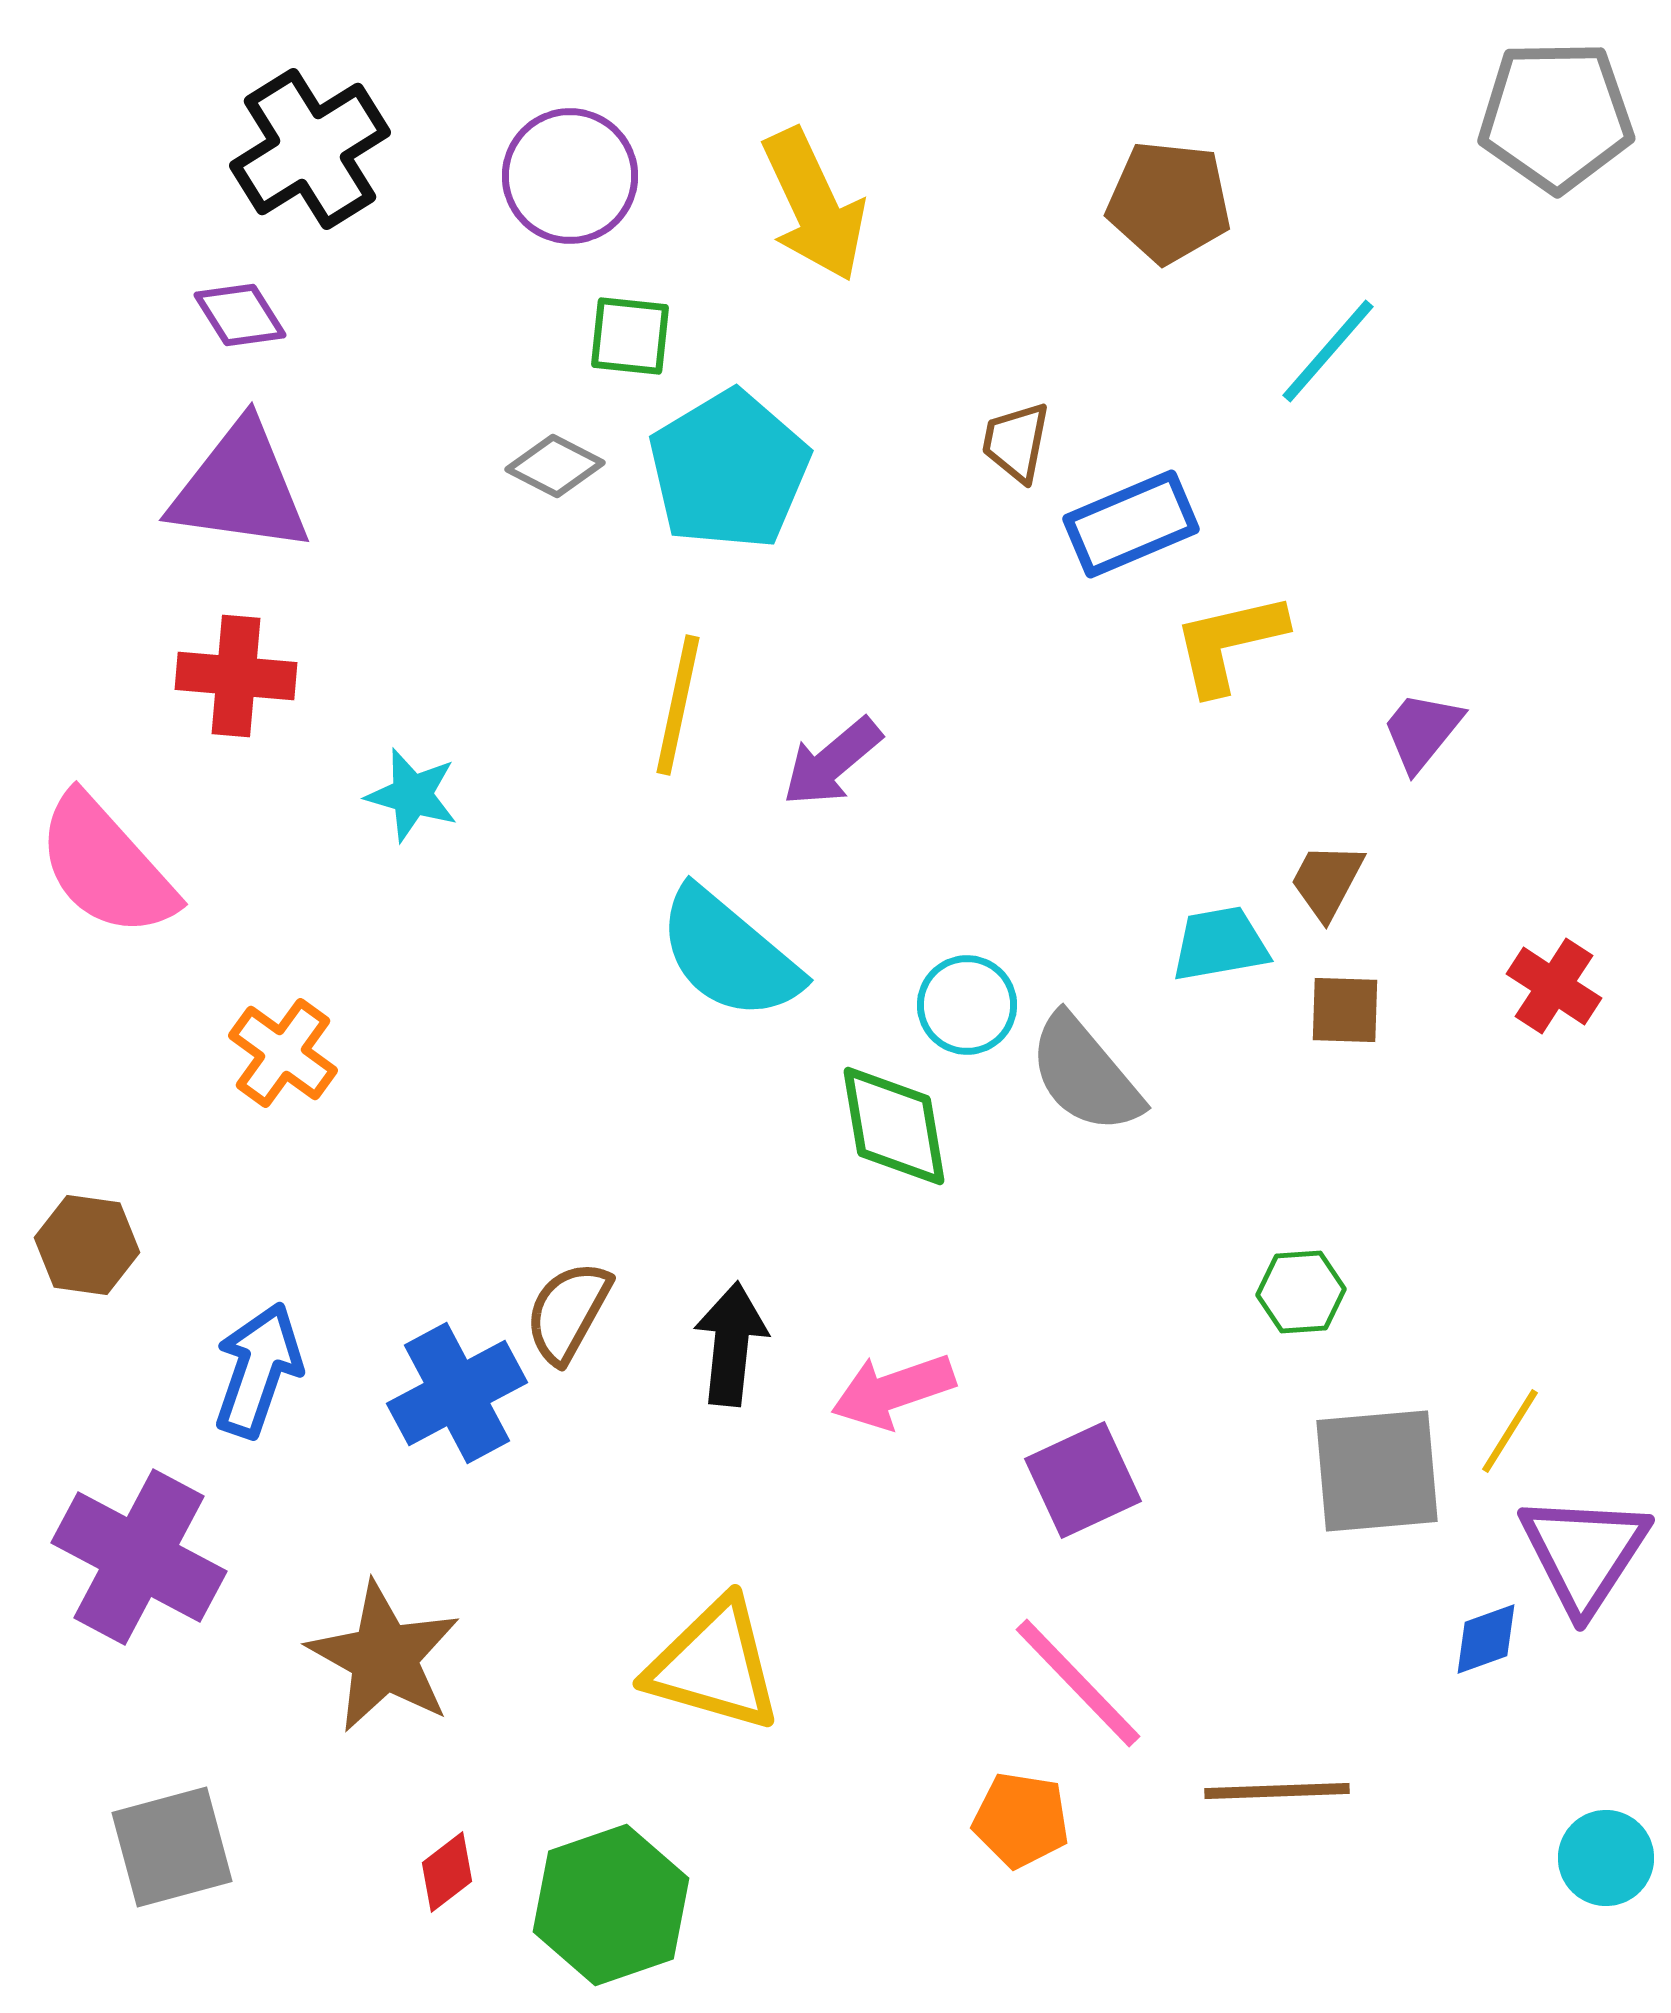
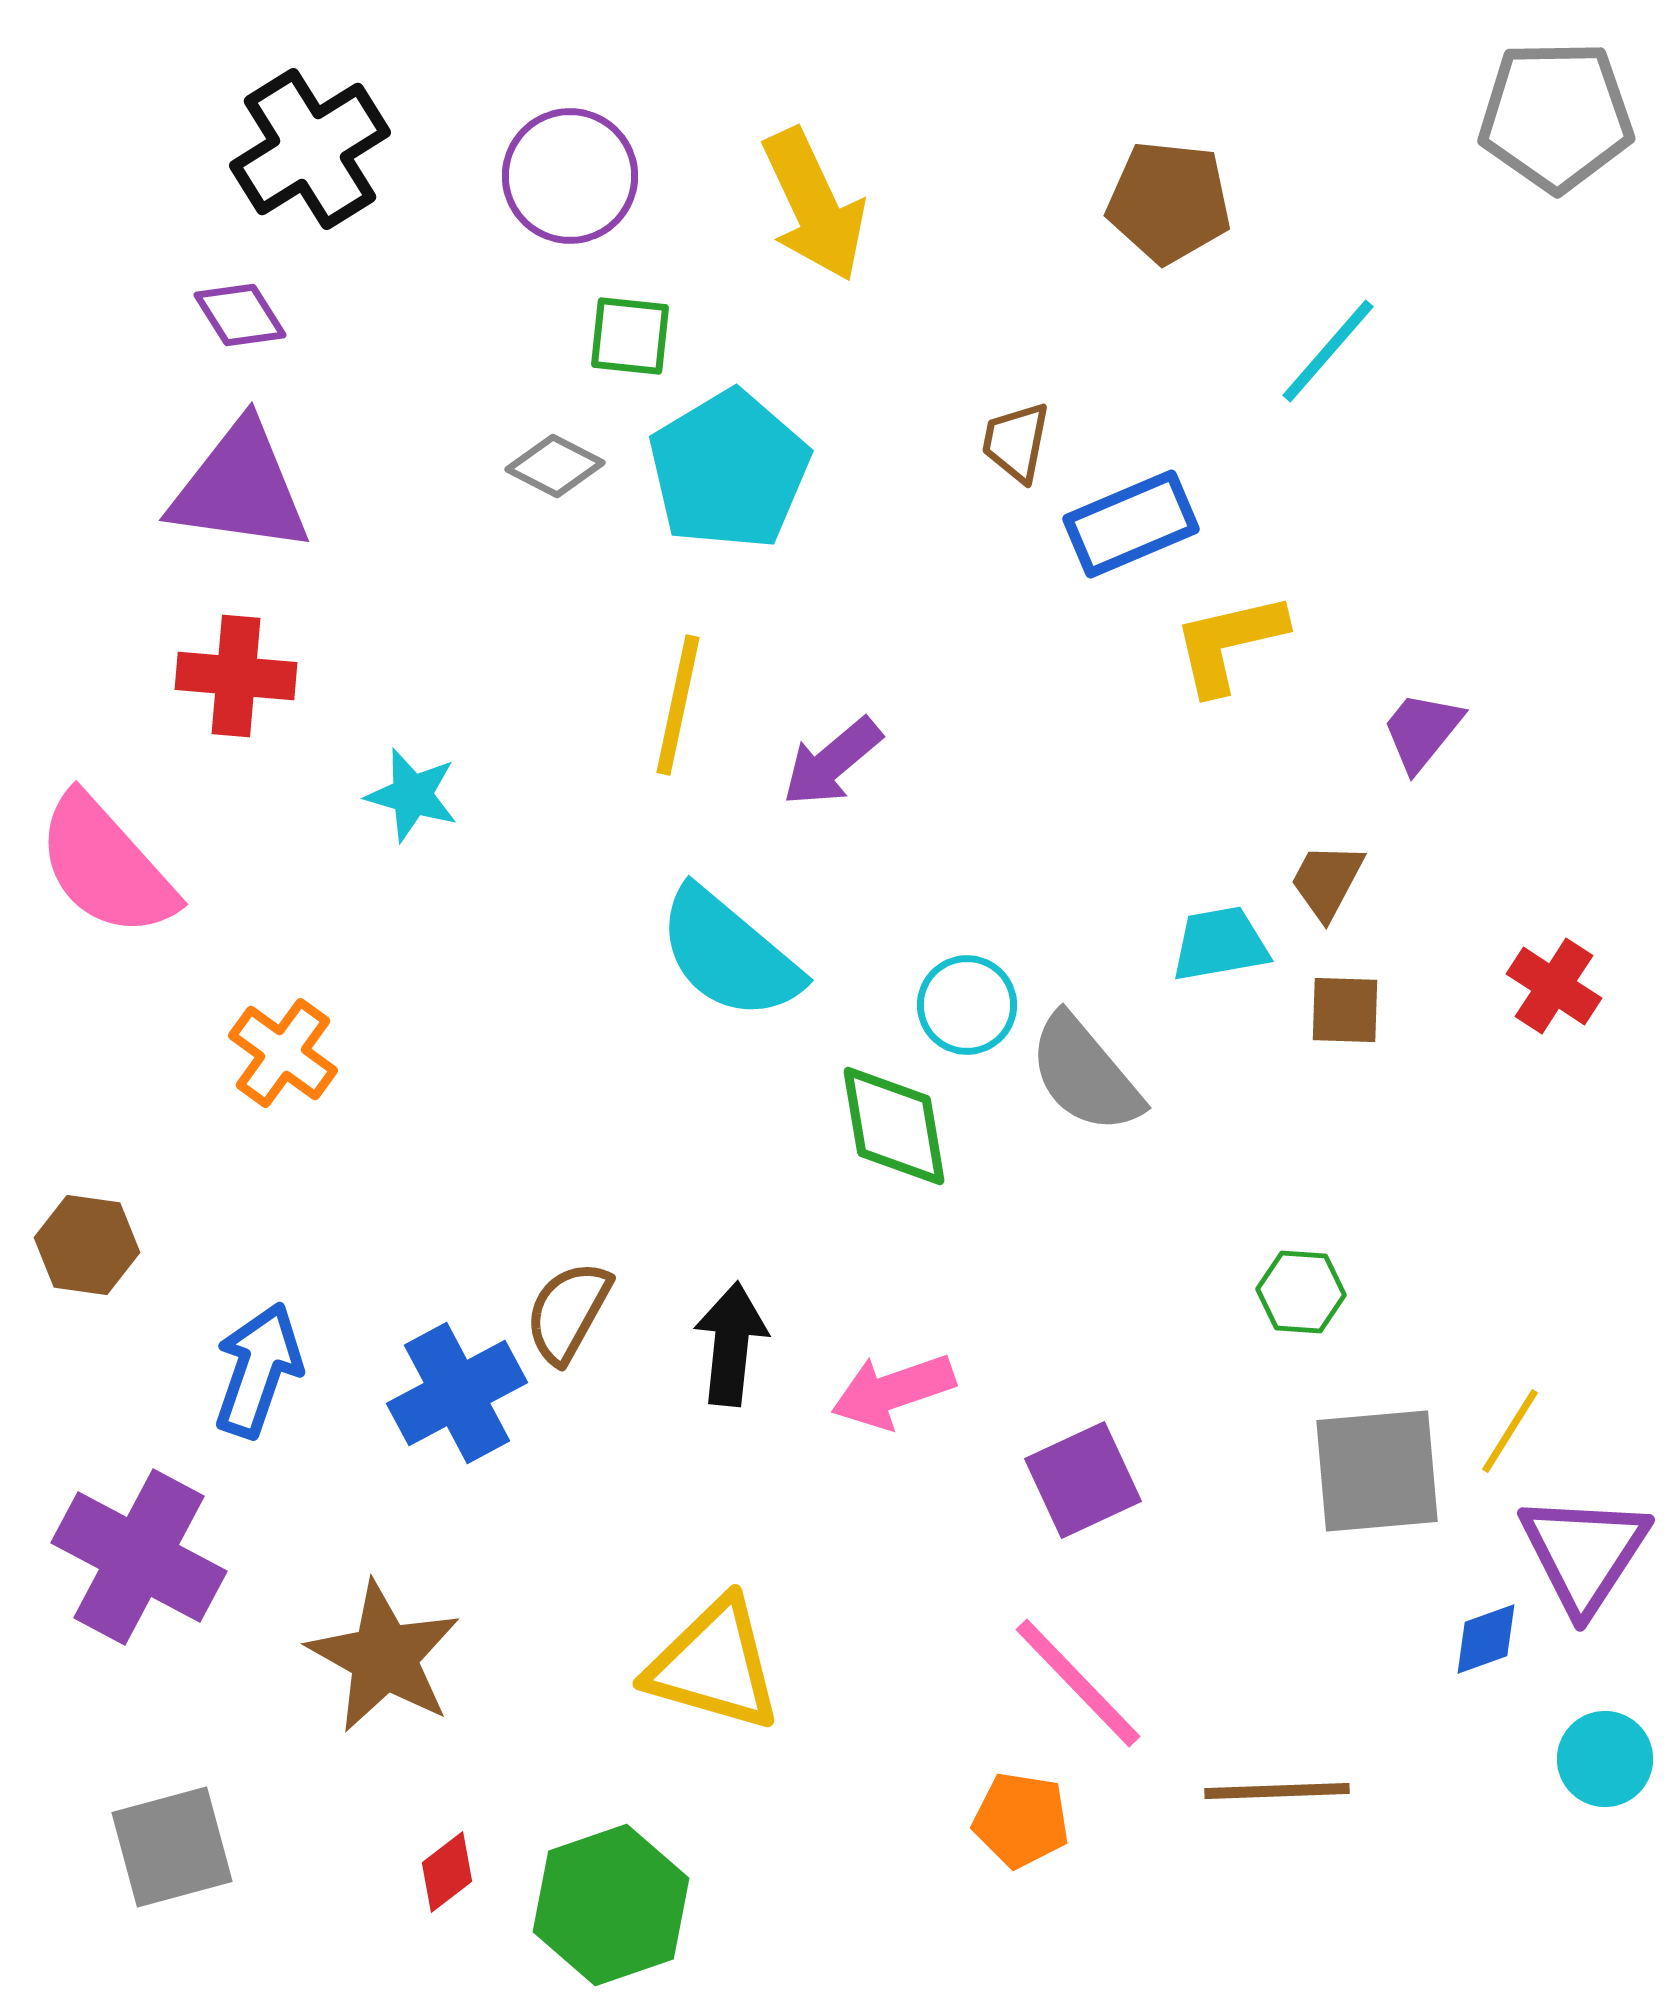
green hexagon at (1301, 1292): rotated 8 degrees clockwise
cyan circle at (1606, 1858): moved 1 px left, 99 px up
